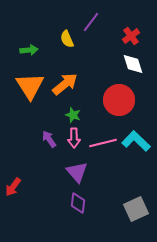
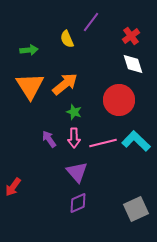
green star: moved 1 px right, 3 px up
purple diamond: rotated 60 degrees clockwise
